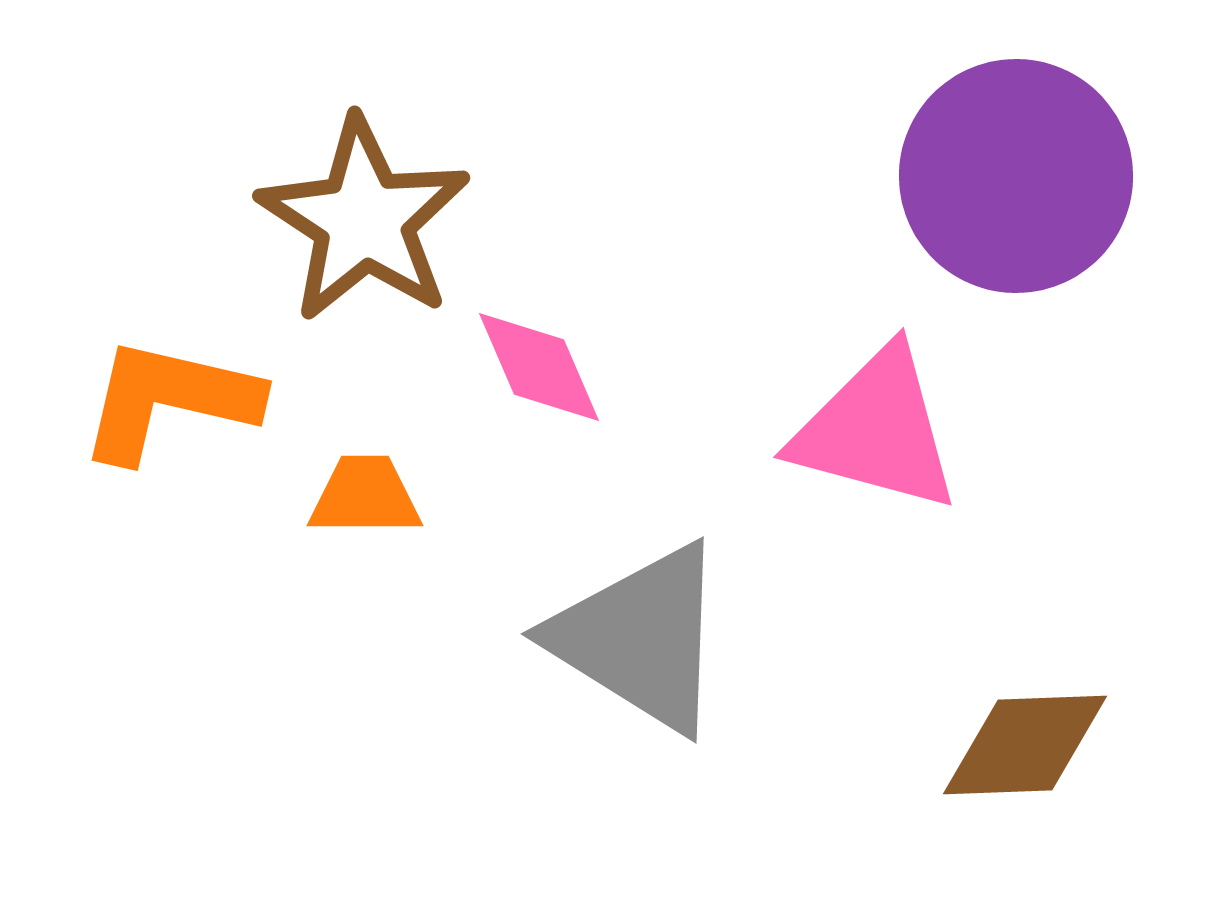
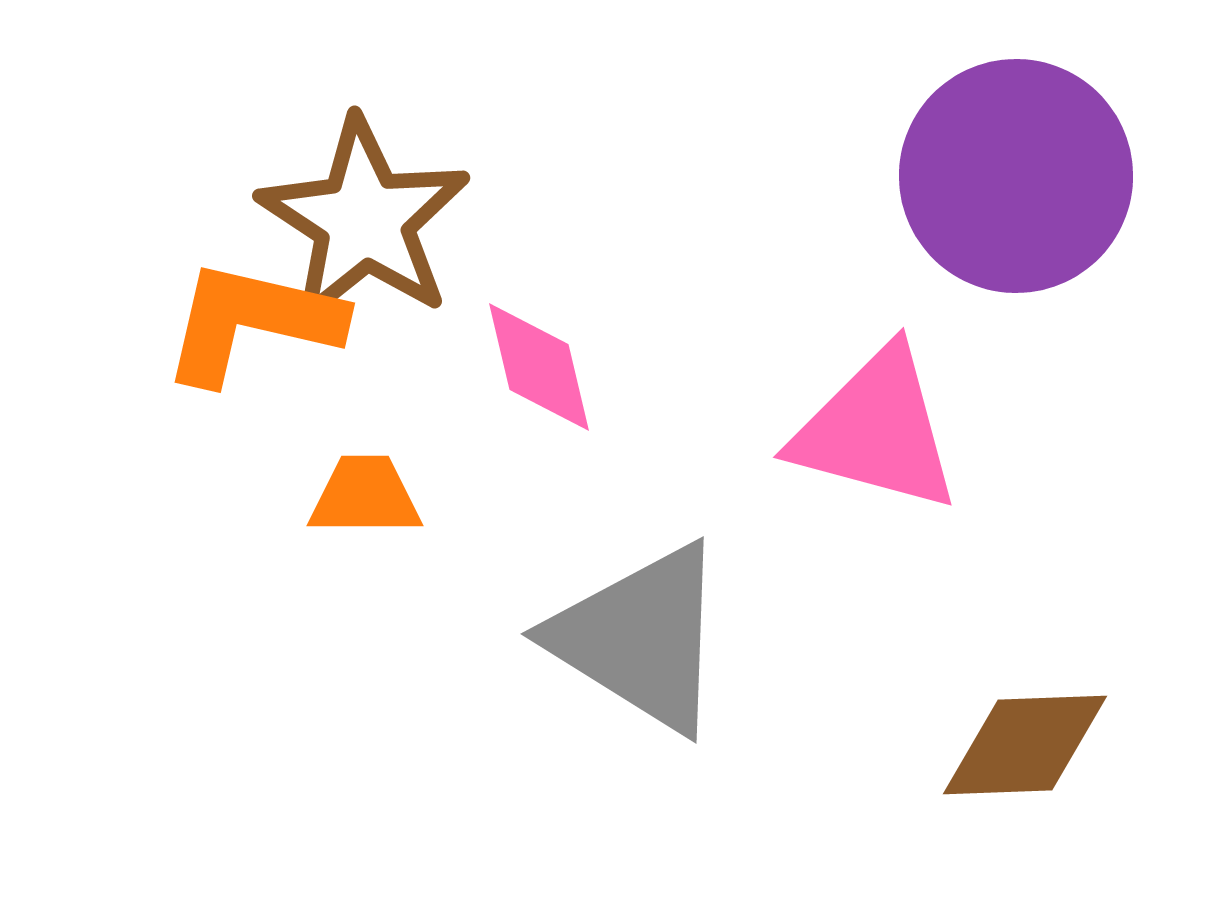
pink diamond: rotated 10 degrees clockwise
orange L-shape: moved 83 px right, 78 px up
